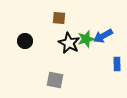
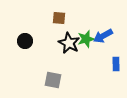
blue rectangle: moved 1 px left
gray square: moved 2 px left
